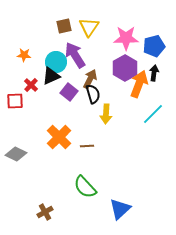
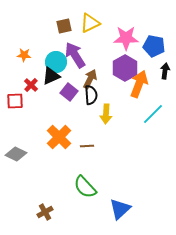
yellow triangle: moved 1 px right, 4 px up; rotated 30 degrees clockwise
blue pentagon: rotated 25 degrees clockwise
black arrow: moved 11 px right, 2 px up
black semicircle: moved 2 px left, 1 px down; rotated 12 degrees clockwise
